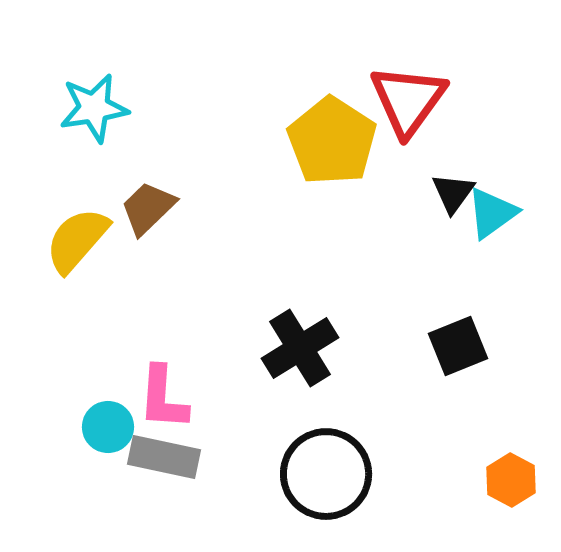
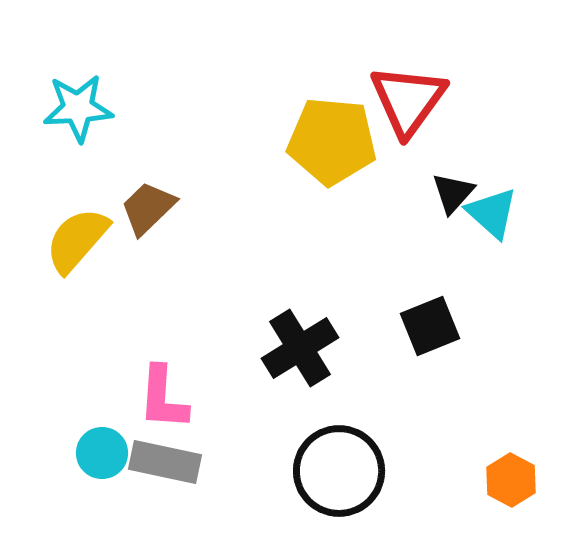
cyan star: moved 16 px left; rotated 6 degrees clockwise
yellow pentagon: rotated 28 degrees counterclockwise
black triangle: rotated 6 degrees clockwise
cyan triangle: rotated 42 degrees counterclockwise
black square: moved 28 px left, 20 px up
cyan circle: moved 6 px left, 26 px down
gray rectangle: moved 1 px right, 5 px down
black circle: moved 13 px right, 3 px up
